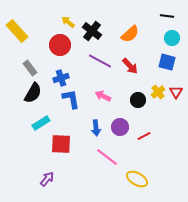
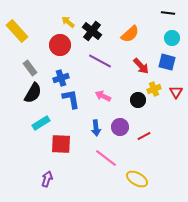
black line: moved 1 px right, 3 px up
red arrow: moved 11 px right
yellow cross: moved 4 px left, 3 px up; rotated 16 degrees clockwise
pink line: moved 1 px left, 1 px down
purple arrow: rotated 21 degrees counterclockwise
